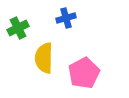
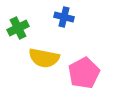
blue cross: moved 2 px left, 1 px up; rotated 30 degrees clockwise
yellow semicircle: rotated 80 degrees counterclockwise
